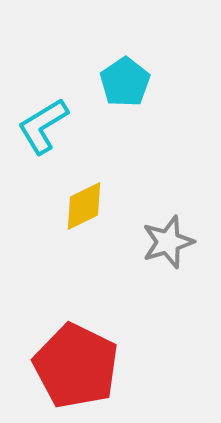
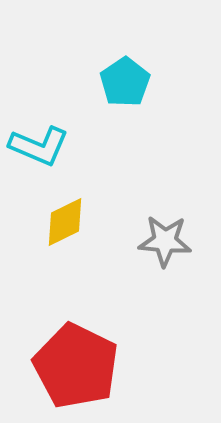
cyan L-shape: moved 4 px left, 20 px down; rotated 126 degrees counterclockwise
yellow diamond: moved 19 px left, 16 px down
gray star: moved 3 px left, 1 px up; rotated 22 degrees clockwise
